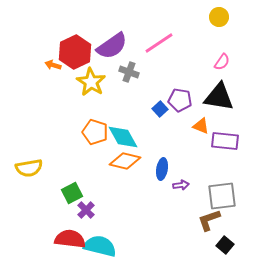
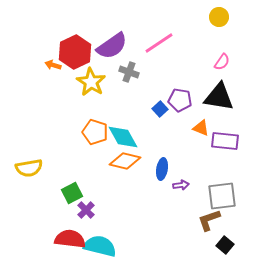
orange triangle: moved 2 px down
